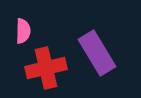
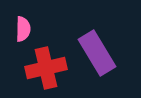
pink semicircle: moved 2 px up
